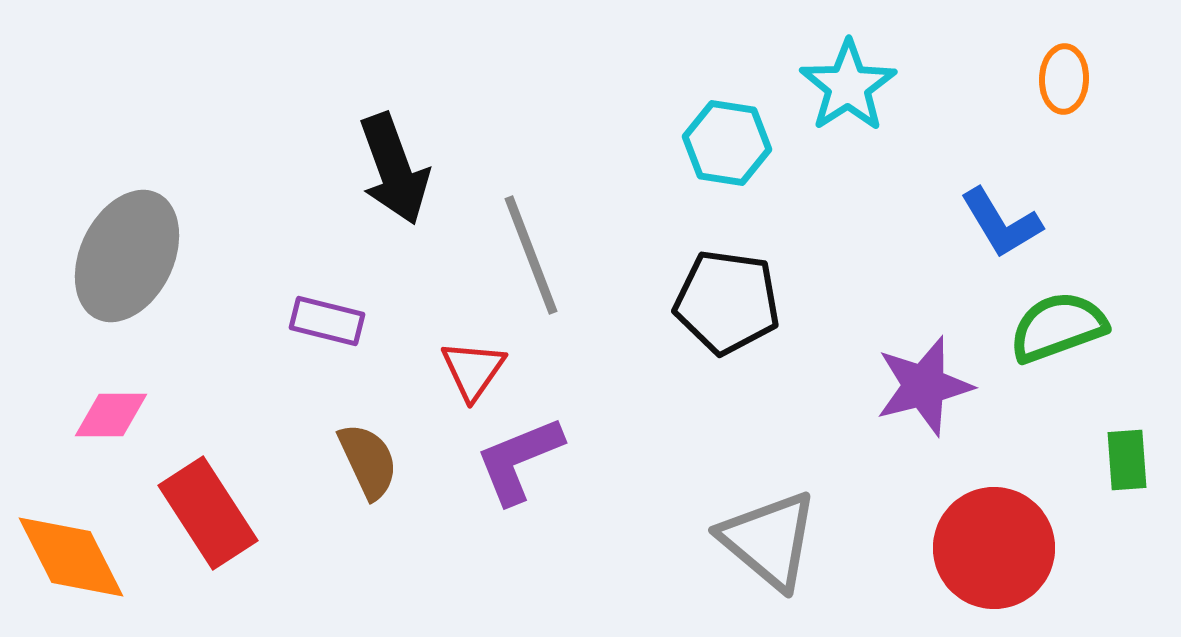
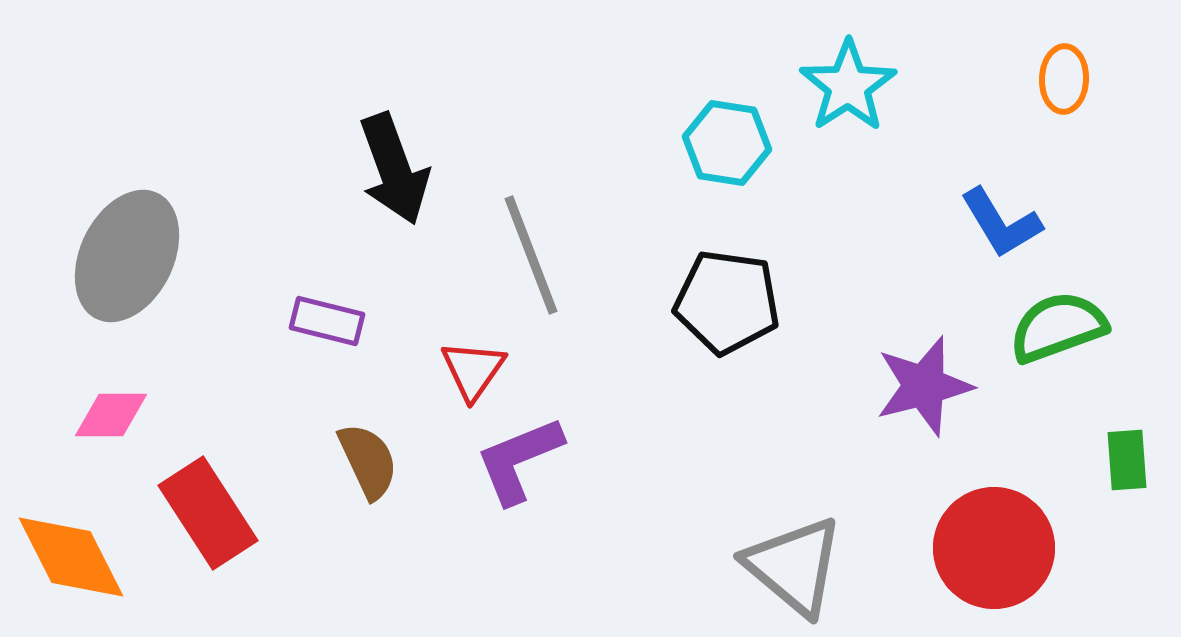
gray triangle: moved 25 px right, 26 px down
